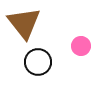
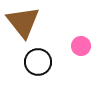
brown triangle: moved 1 px left, 1 px up
